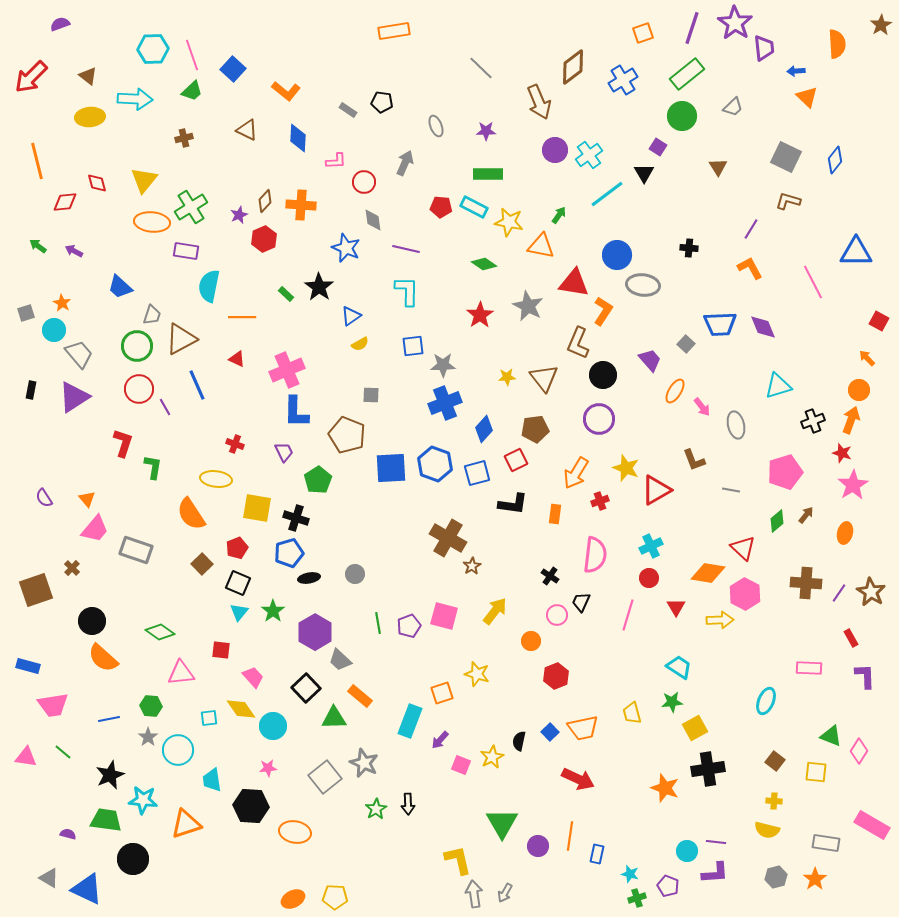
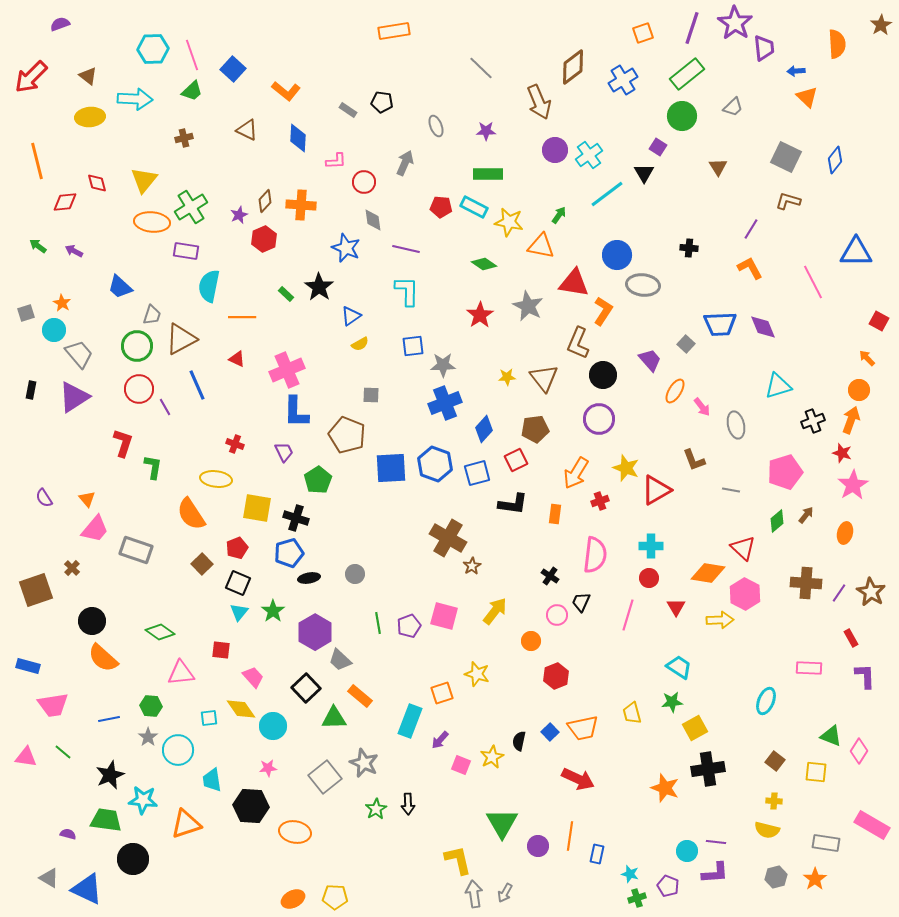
cyan cross at (651, 546): rotated 25 degrees clockwise
